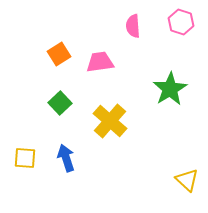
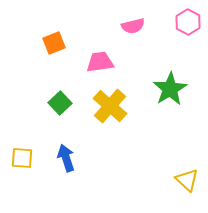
pink hexagon: moved 7 px right; rotated 10 degrees clockwise
pink semicircle: rotated 100 degrees counterclockwise
orange square: moved 5 px left, 11 px up; rotated 10 degrees clockwise
yellow cross: moved 15 px up
yellow square: moved 3 px left
